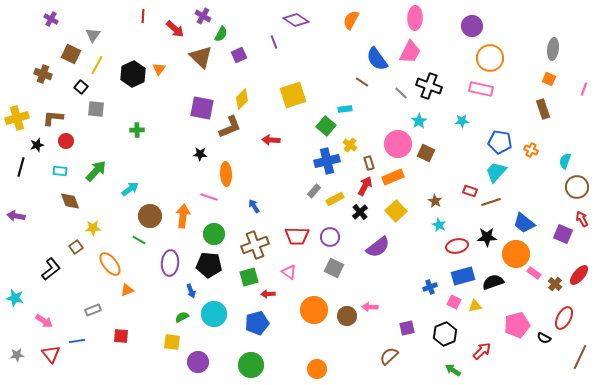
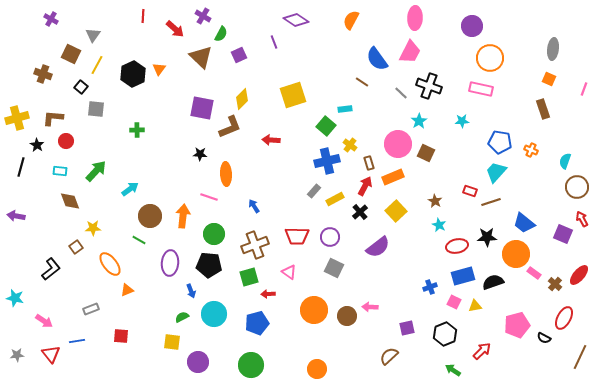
black star at (37, 145): rotated 24 degrees counterclockwise
gray rectangle at (93, 310): moved 2 px left, 1 px up
